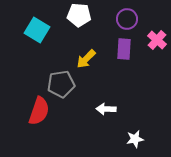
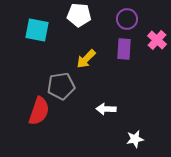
cyan square: rotated 20 degrees counterclockwise
gray pentagon: moved 2 px down
